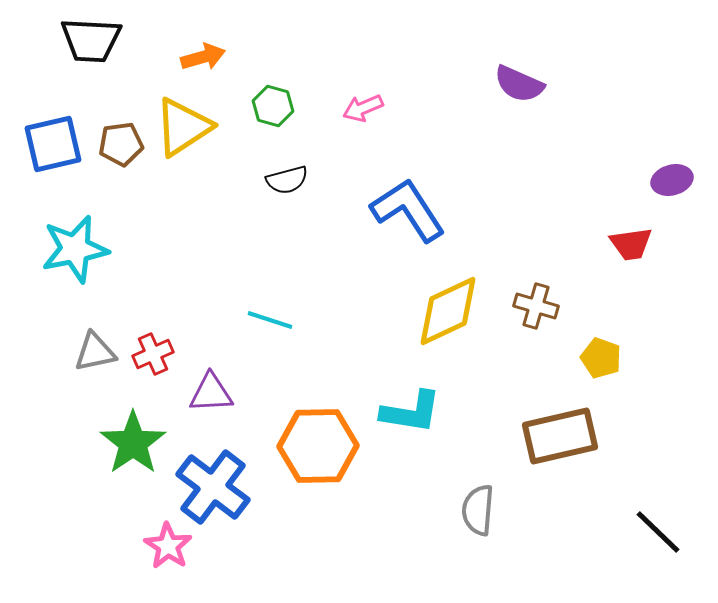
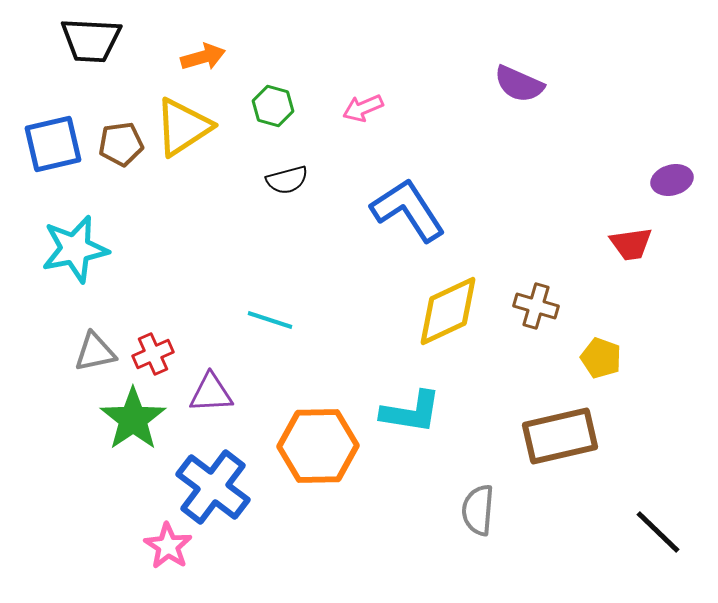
green star: moved 24 px up
